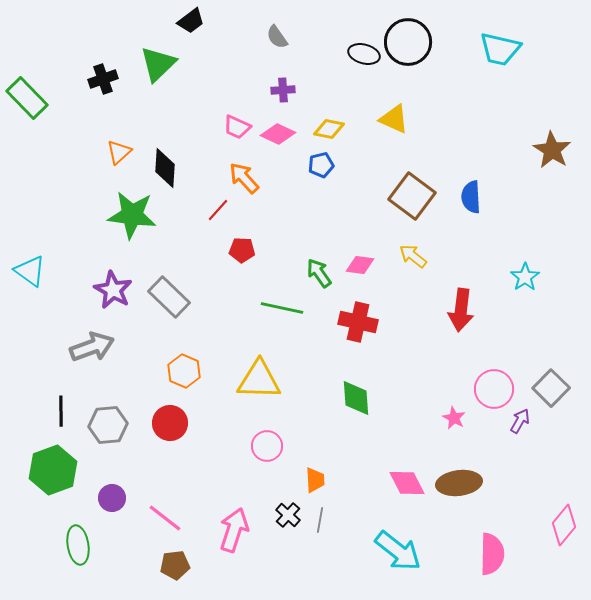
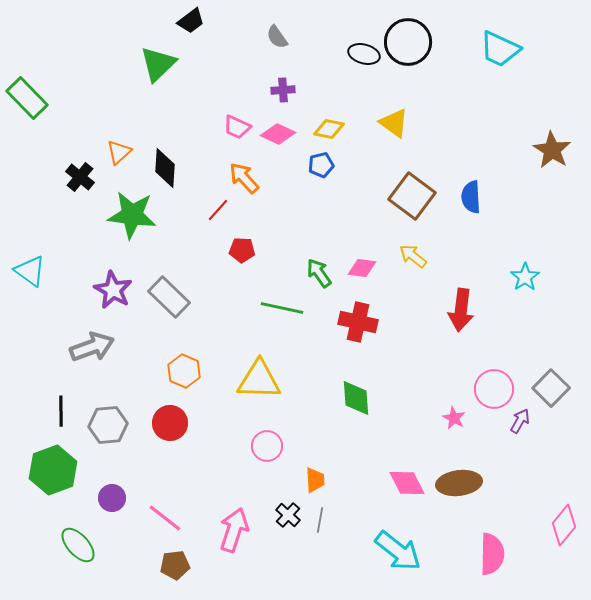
cyan trapezoid at (500, 49): rotated 12 degrees clockwise
black cross at (103, 79): moved 23 px left, 98 px down; rotated 32 degrees counterclockwise
yellow triangle at (394, 119): moved 4 px down; rotated 12 degrees clockwise
pink diamond at (360, 265): moved 2 px right, 3 px down
green ellipse at (78, 545): rotated 33 degrees counterclockwise
